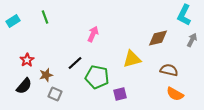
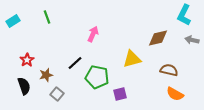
green line: moved 2 px right
gray arrow: rotated 104 degrees counterclockwise
black semicircle: rotated 60 degrees counterclockwise
gray square: moved 2 px right; rotated 16 degrees clockwise
